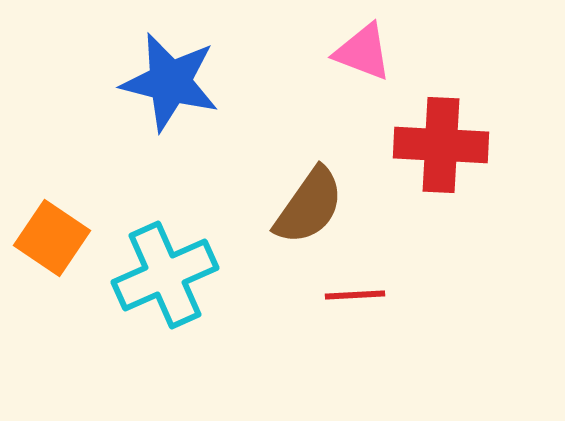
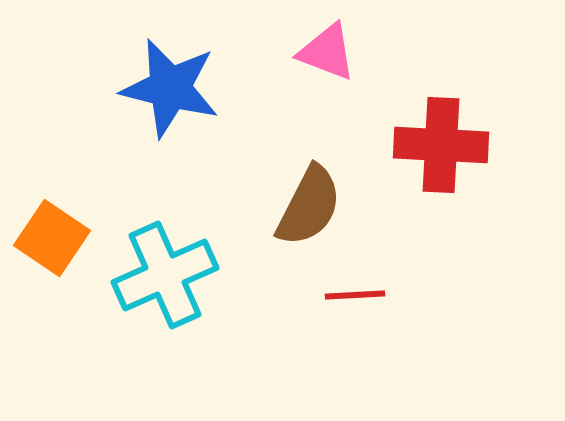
pink triangle: moved 36 px left
blue star: moved 6 px down
brown semicircle: rotated 8 degrees counterclockwise
